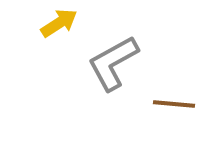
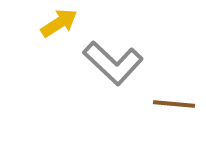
gray L-shape: rotated 108 degrees counterclockwise
